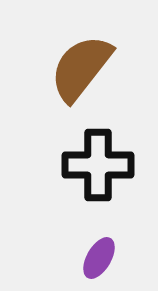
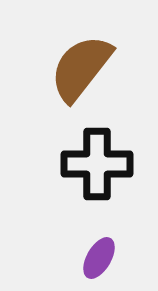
black cross: moved 1 px left, 1 px up
